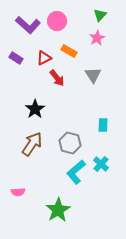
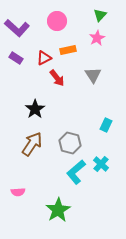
purple L-shape: moved 11 px left, 3 px down
orange rectangle: moved 1 px left, 1 px up; rotated 42 degrees counterclockwise
cyan rectangle: moved 3 px right; rotated 24 degrees clockwise
